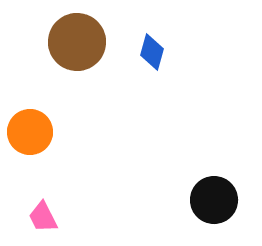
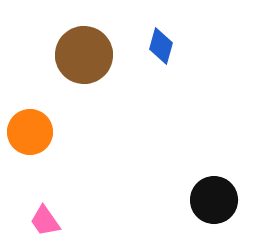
brown circle: moved 7 px right, 13 px down
blue diamond: moved 9 px right, 6 px up
pink trapezoid: moved 2 px right, 4 px down; rotated 8 degrees counterclockwise
